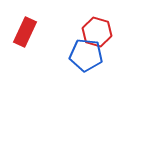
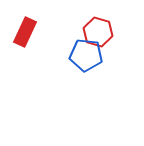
red hexagon: moved 1 px right
